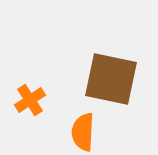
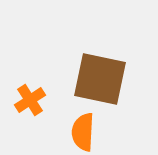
brown square: moved 11 px left
